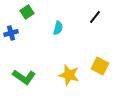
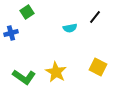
cyan semicircle: moved 12 px right; rotated 64 degrees clockwise
yellow square: moved 2 px left, 1 px down
yellow star: moved 13 px left, 3 px up; rotated 15 degrees clockwise
